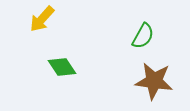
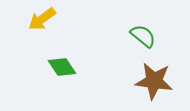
yellow arrow: rotated 12 degrees clockwise
green semicircle: rotated 80 degrees counterclockwise
